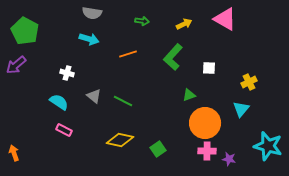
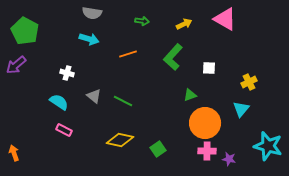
green triangle: moved 1 px right
